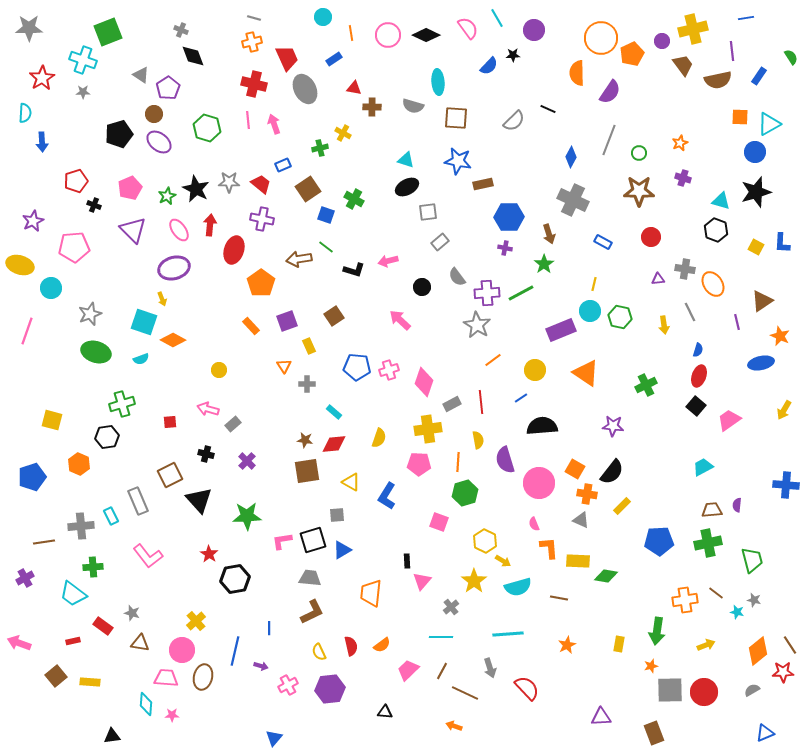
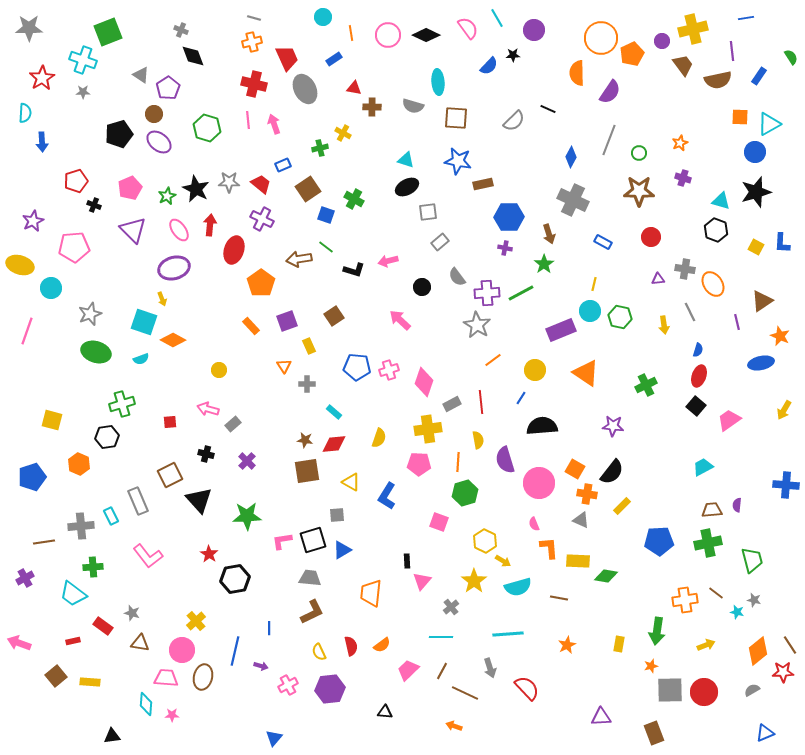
purple cross at (262, 219): rotated 15 degrees clockwise
blue line at (521, 398): rotated 24 degrees counterclockwise
